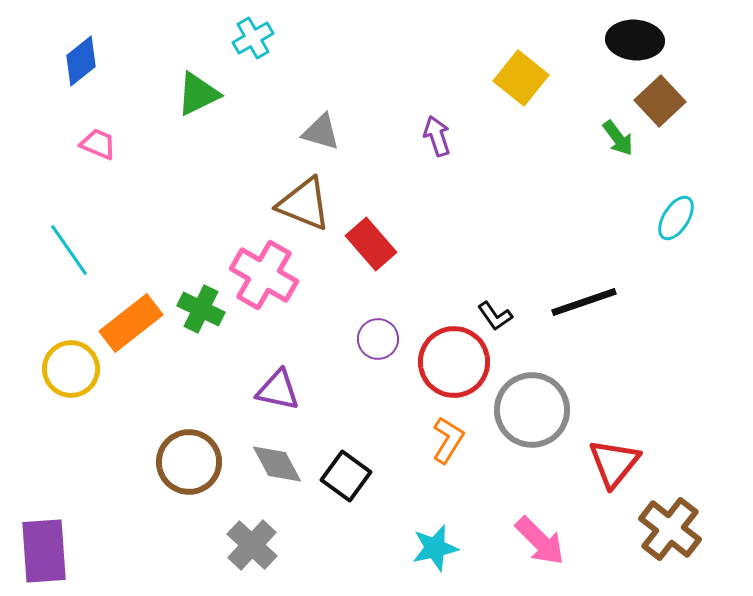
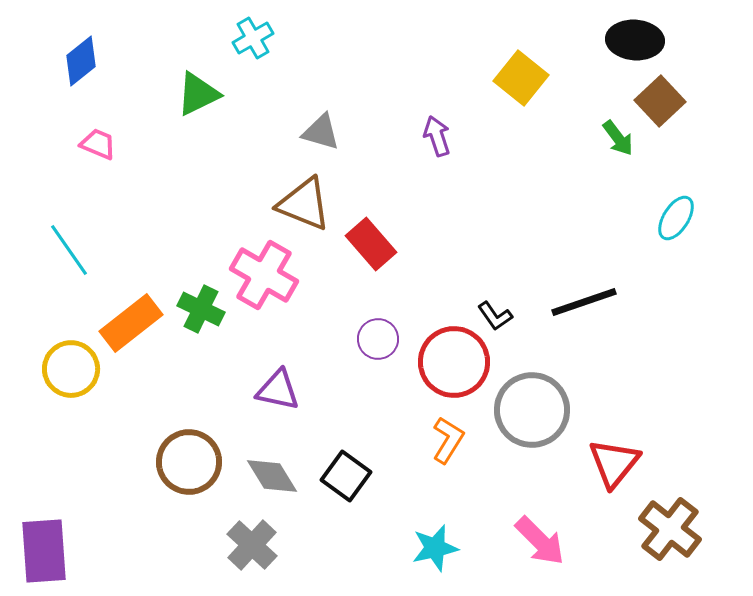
gray diamond: moved 5 px left, 12 px down; rotated 4 degrees counterclockwise
